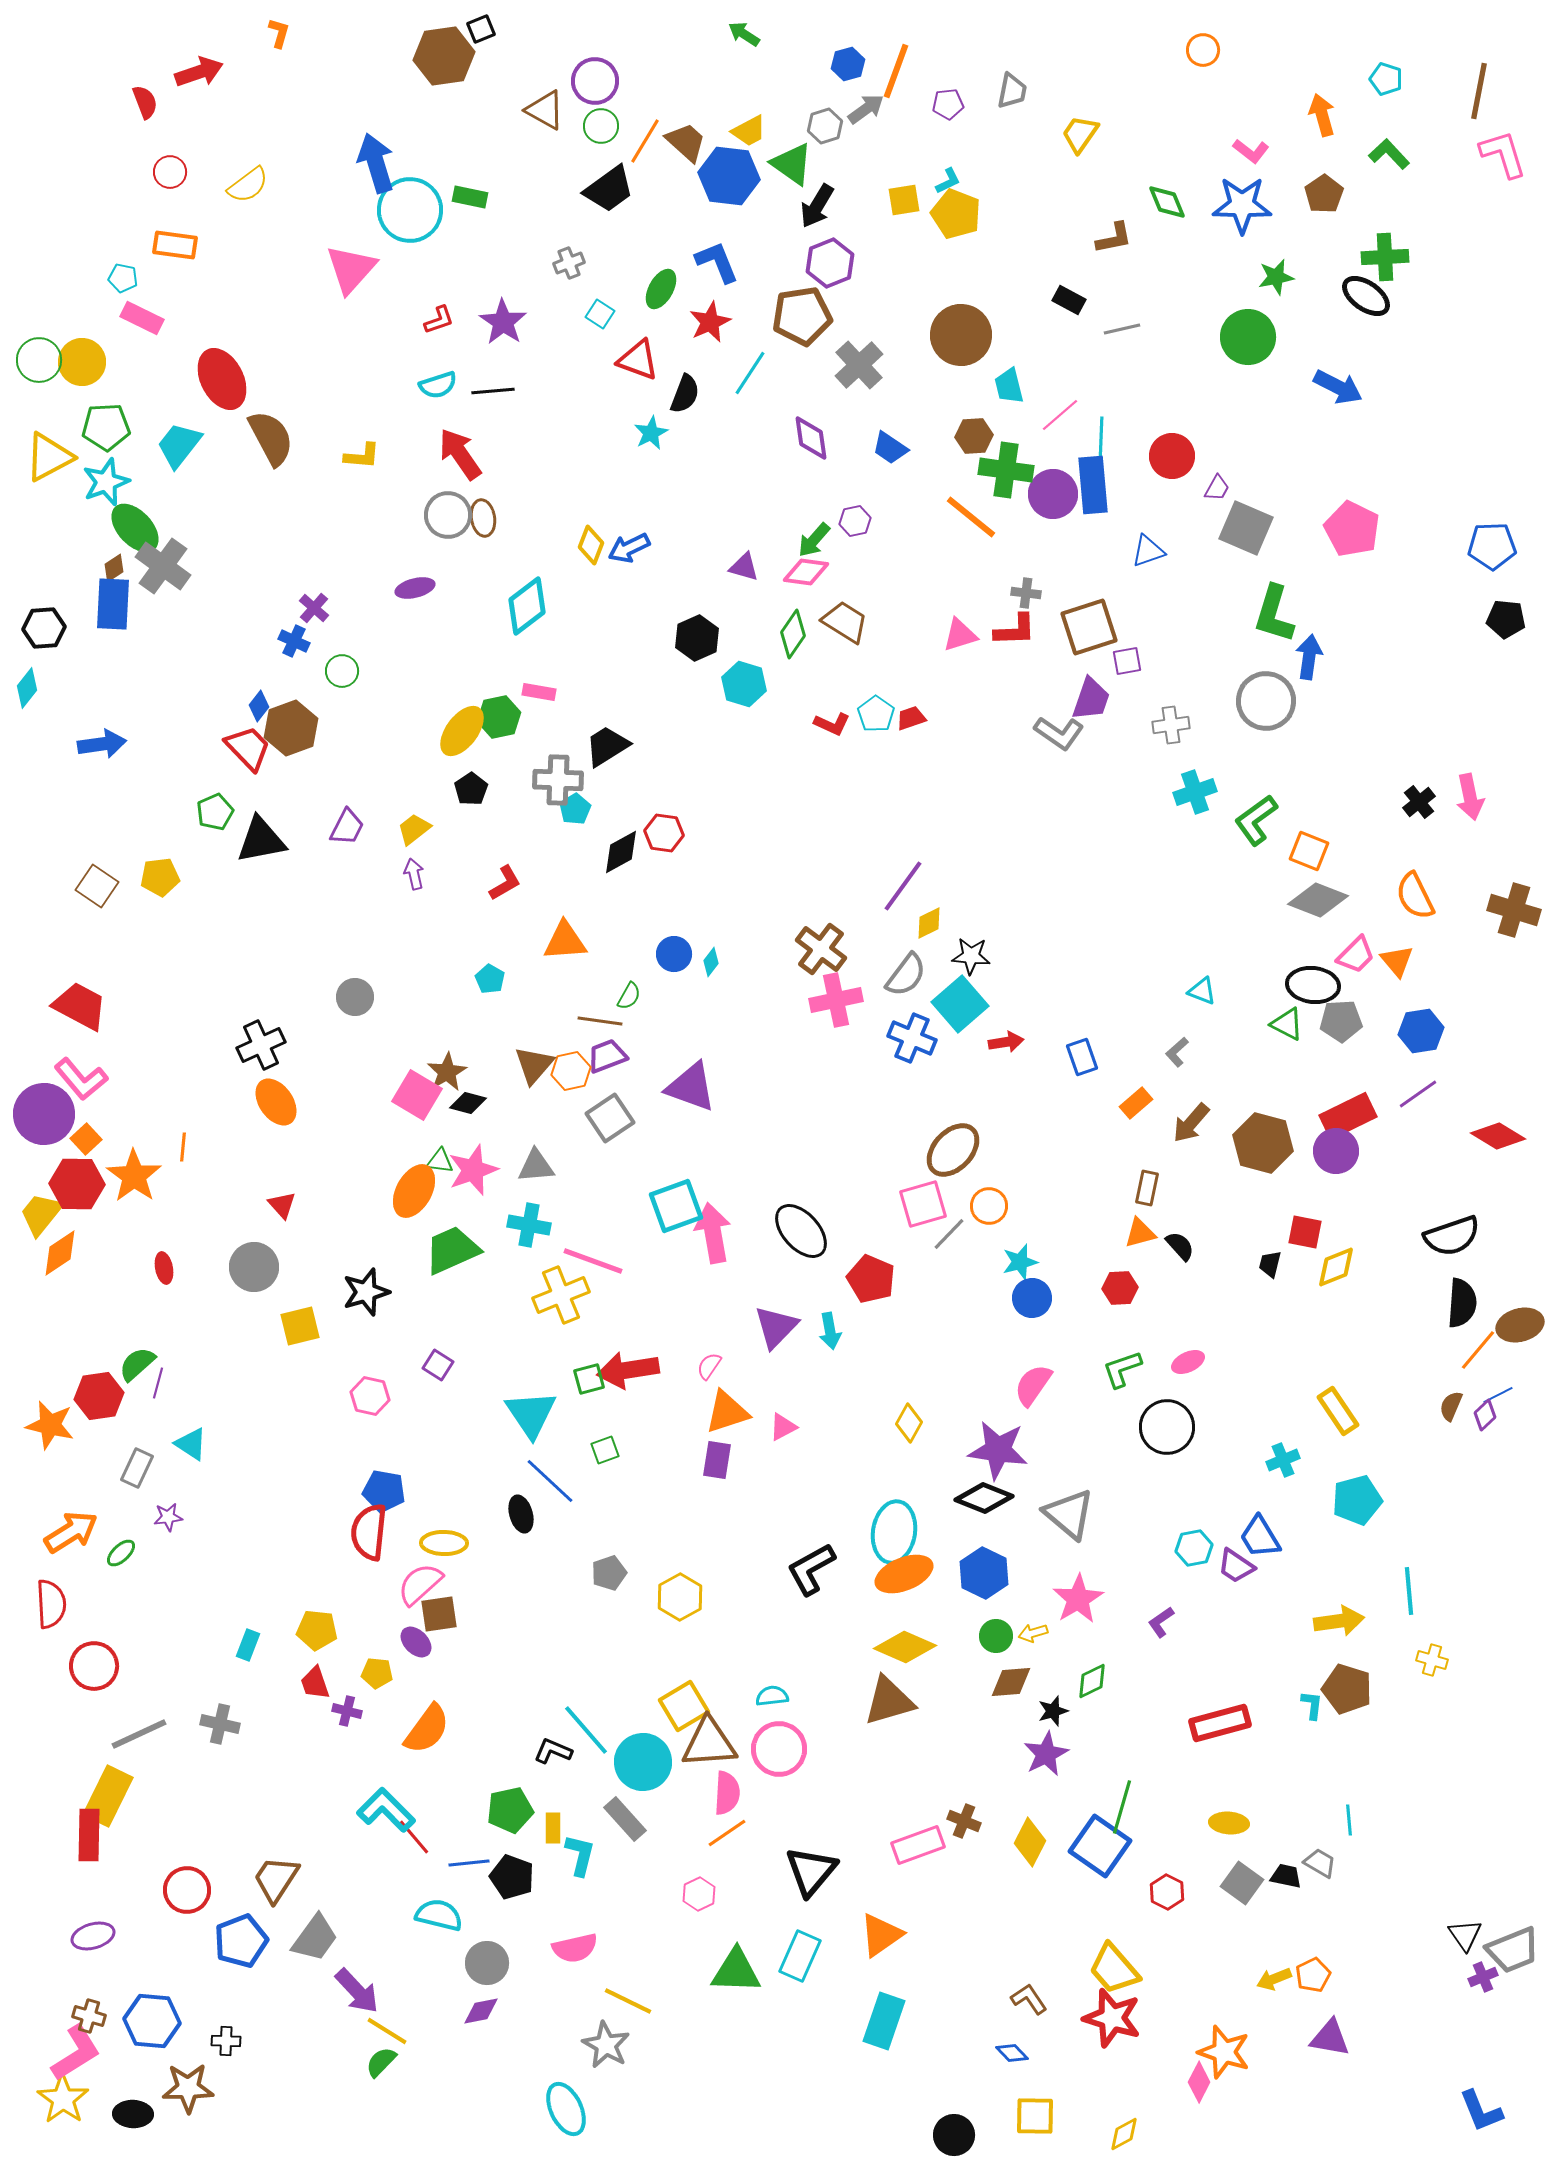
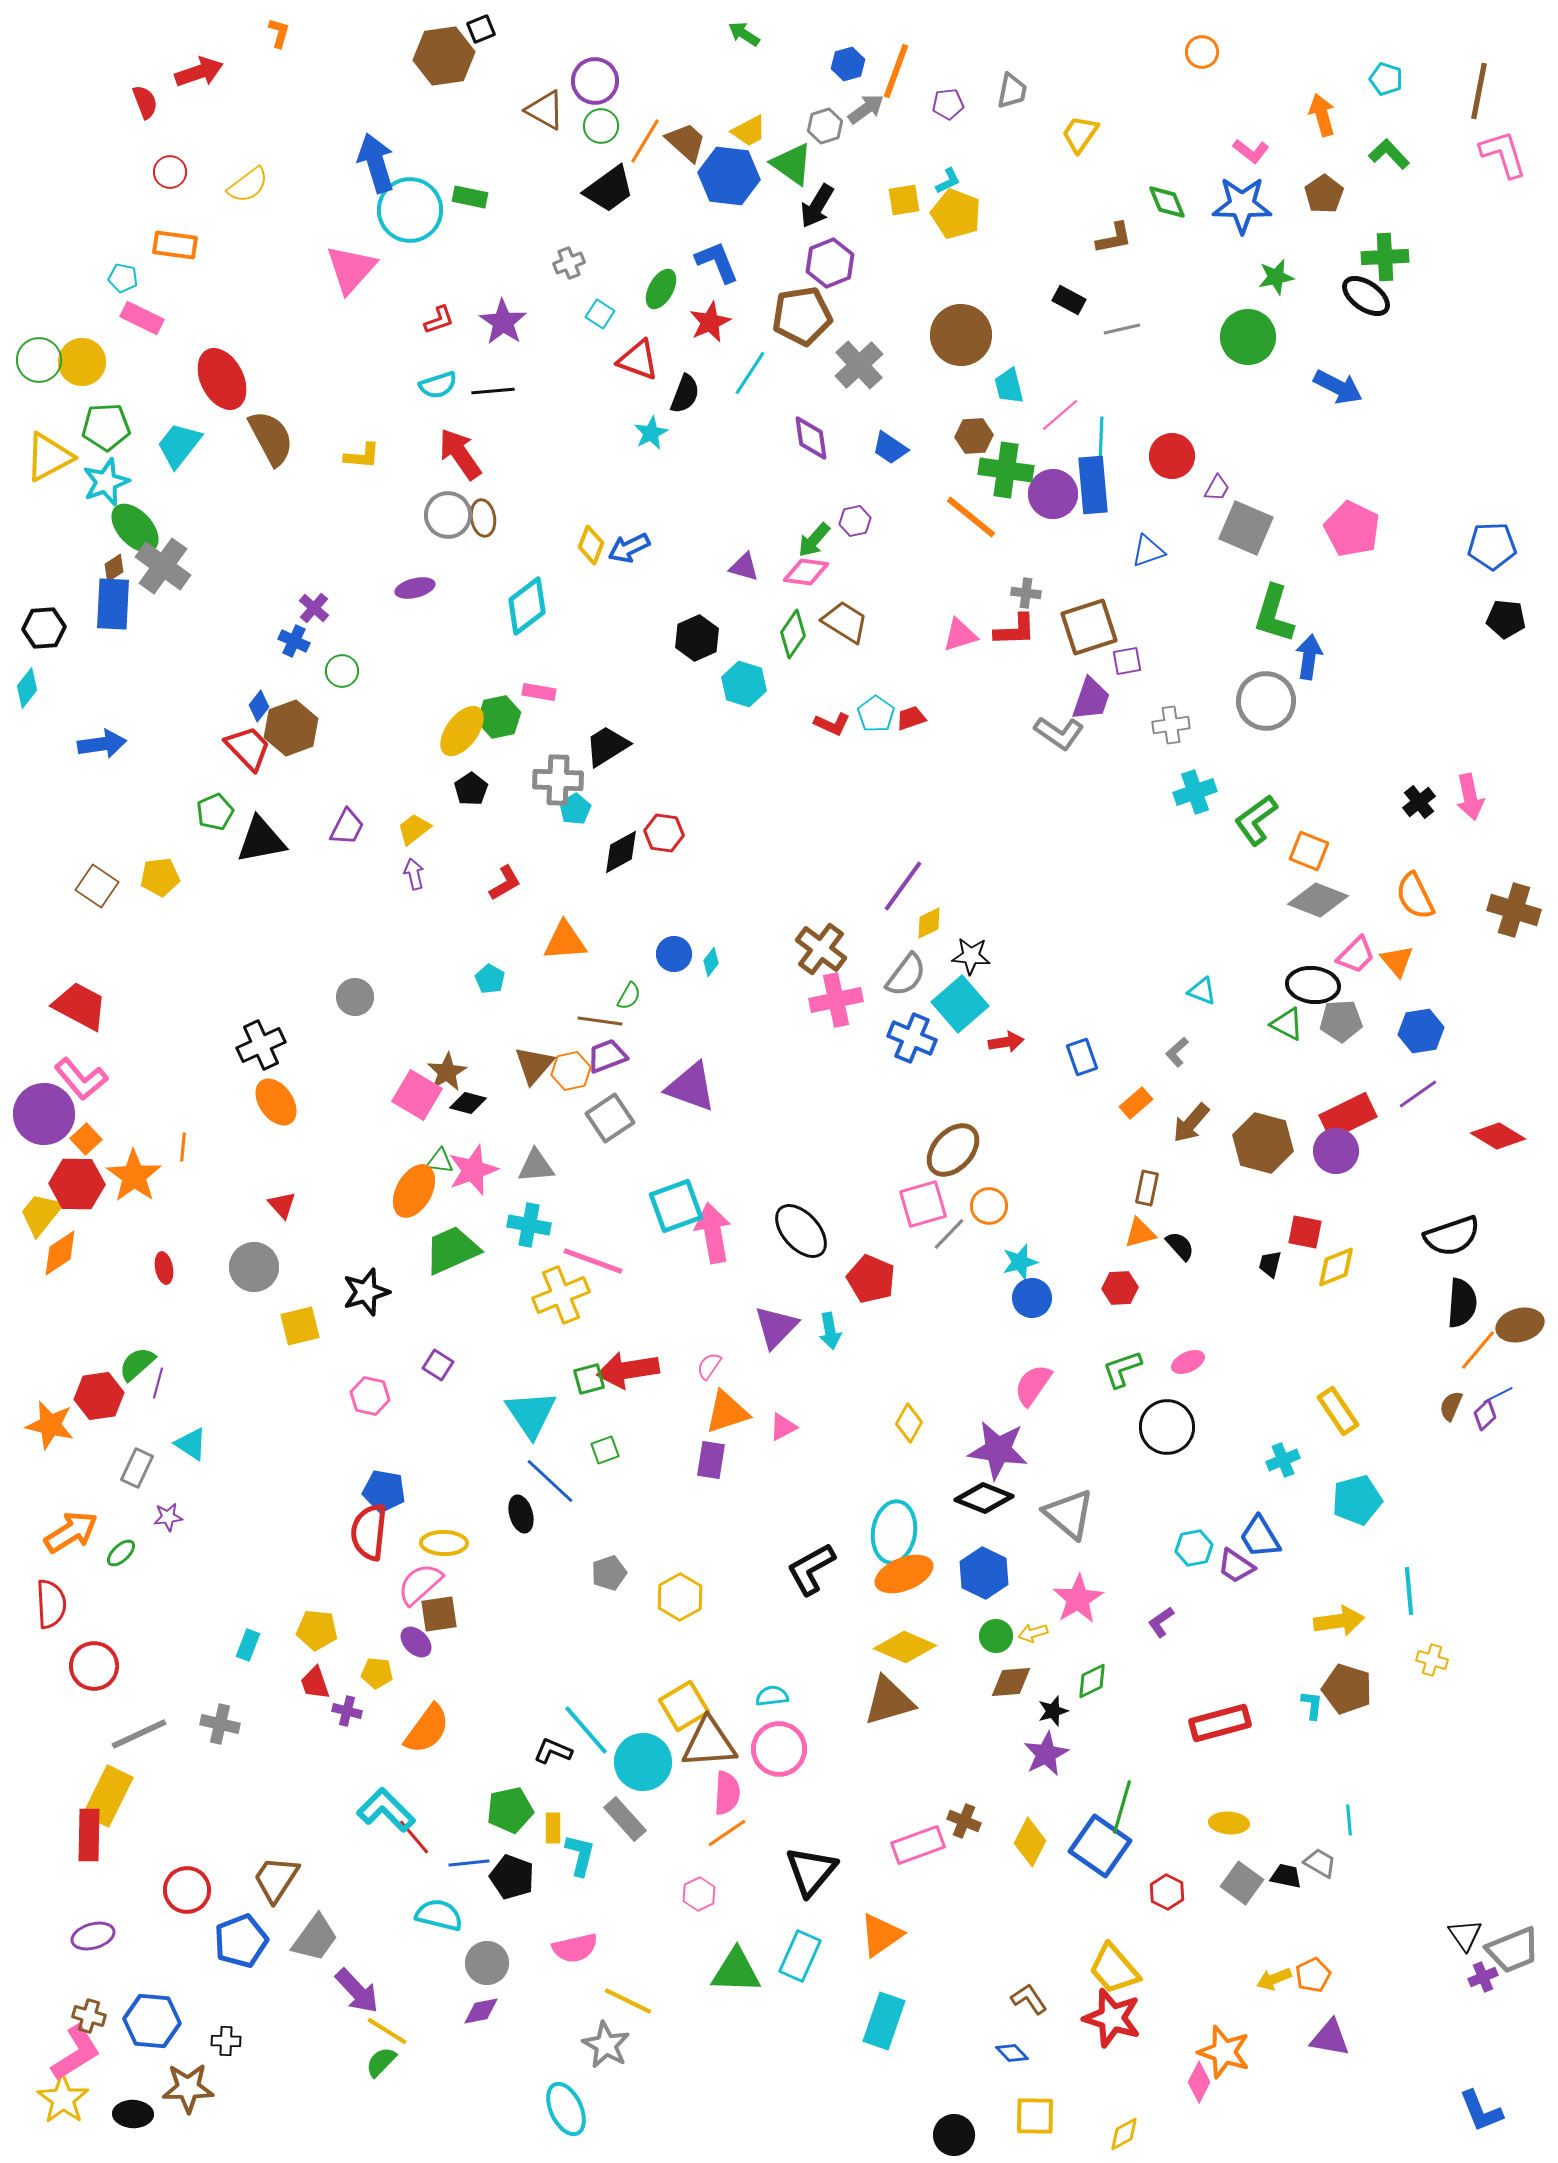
orange circle at (1203, 50): moved 1 px left, 2 px down
purple rectangle at (717, 1460): moved 6 px left
